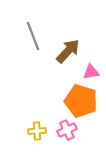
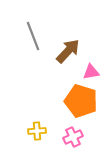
pink cross: moved 6 px right, 7 px down
